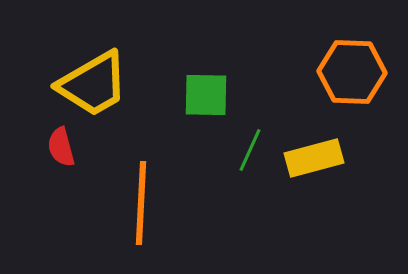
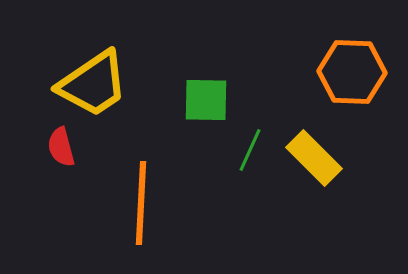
yellow trapezoid: rotated 4 degrees counterclockwise
green square: moved 5 px down
yellow rectangle: rotated 60 degrees clockwise
